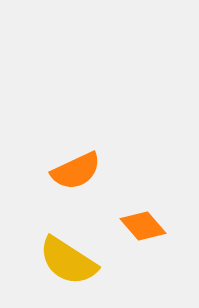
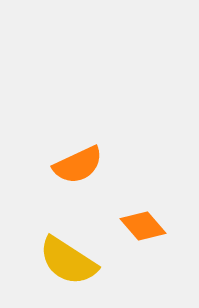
orange semicircle: moved 2 px right, 6 px up
